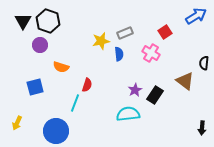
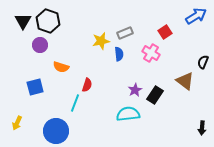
black semicircle: moved 1 px left, 1 px up; rotated 16 degrees clockwise
